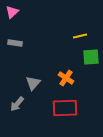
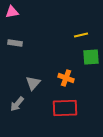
pink triangle: rotated 32 degrees clockwise
yellow line: moved 1 px right, 1 px up
orange cross: rotated 14 degrees counterclockwise
